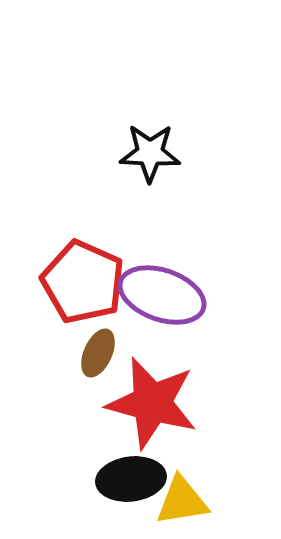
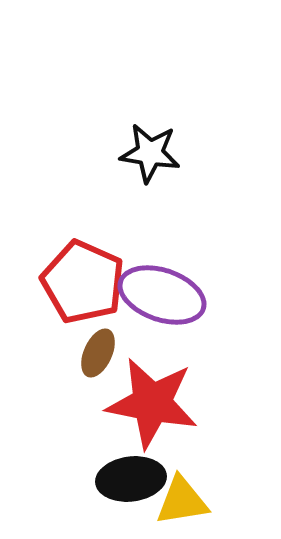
black star: rotated 6 degrees clockwise
red star: rotated 4 degrees counterclockwise
